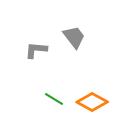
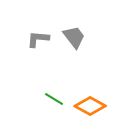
gray L-shape: moved 2 px right, 11 px up
orange diamond: moved 2 px left, 4 px down
